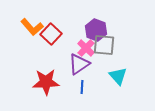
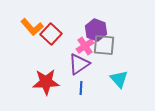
pink cross: moved 1 px left, 2 px up; rotated 12 degrees clockwise
cyan triangle: moved 1 px right, 3 px down
blue line: moved 1 px left, 1 px down
